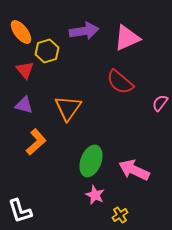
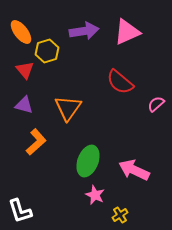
pink triangle: moved 6 px up
pink semicircle: moved 4 px left, 1 px down; rotated 12 degrees clockwise
green ellipse: moved 3 px left
